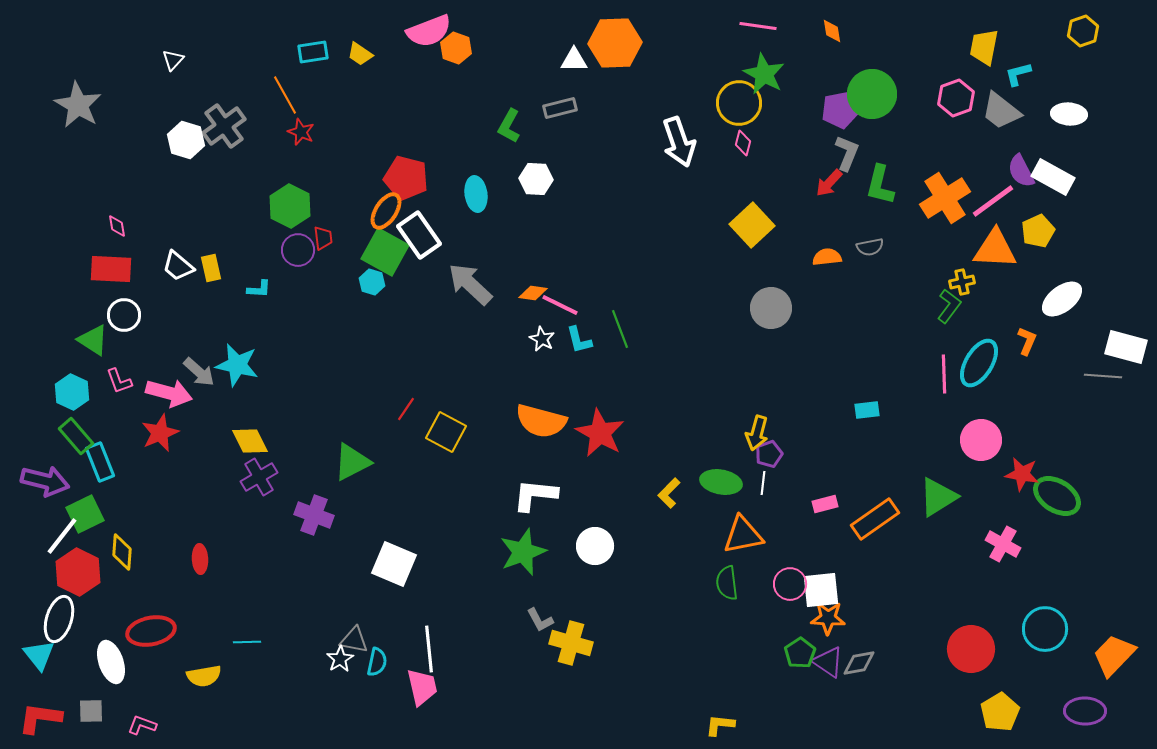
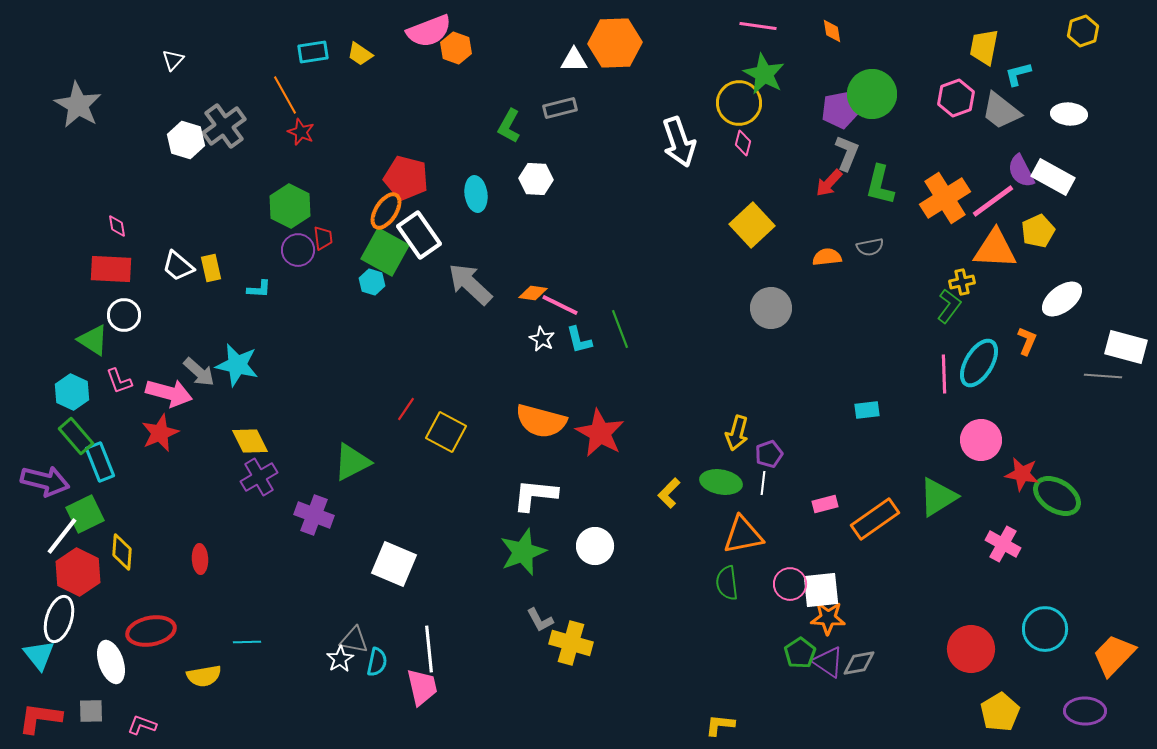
yellow arrow at (757, 433): moved 20 px left
